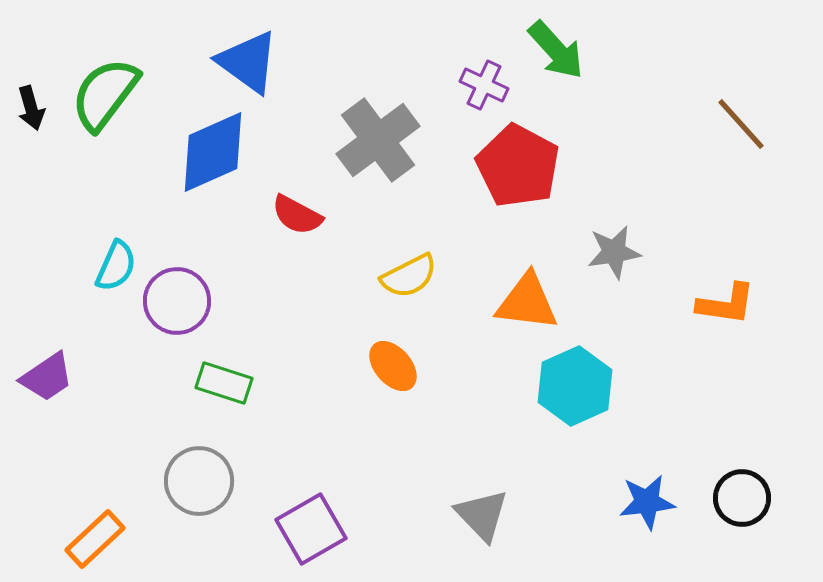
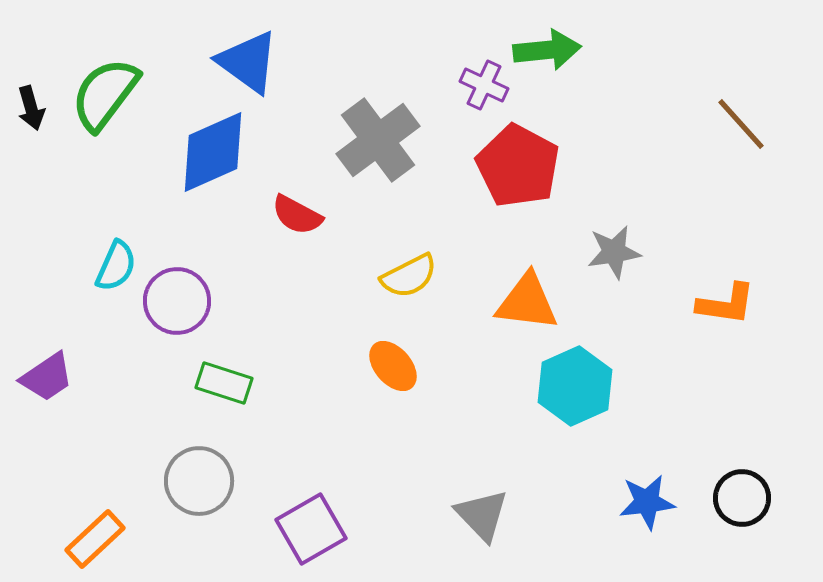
green arrow: moved 9 px left; rotated 54 degrees counterclockwise
